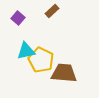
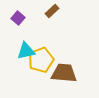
yellow pentagon: rotated 25 degrees clockwise
